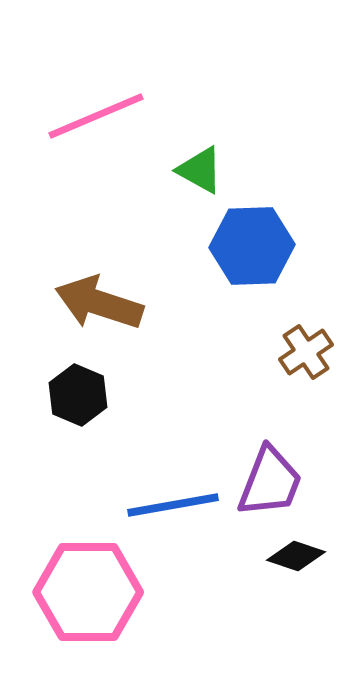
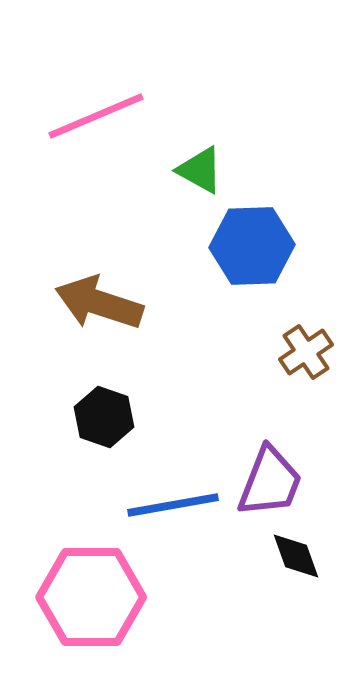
black hexagon: moved 26 px right, 22 px down; rotated 4 degrees counterclockwise
black diamond: rotated 52 degrees clockwise
pink hexagon: moved 3 px right, 5 px down
